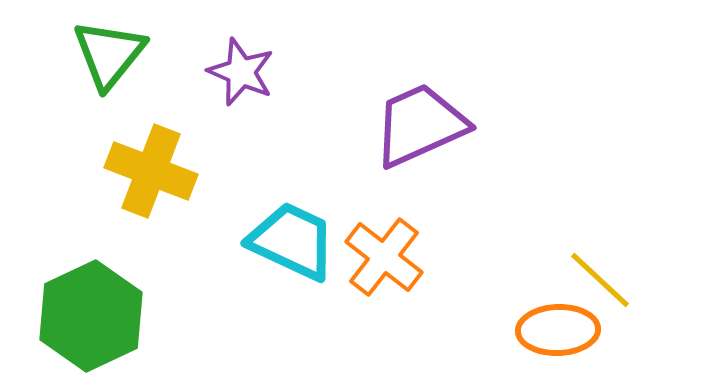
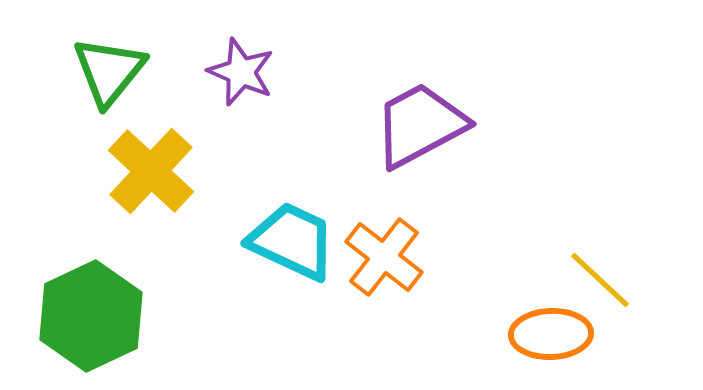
green triangle: moved 17 px down
purple trapezoid: rotated 4 degrees counterclockwise
yellow cross: rotated 22 degrees clockwise
orange ellipse: moved 7 px left, 4 px down
